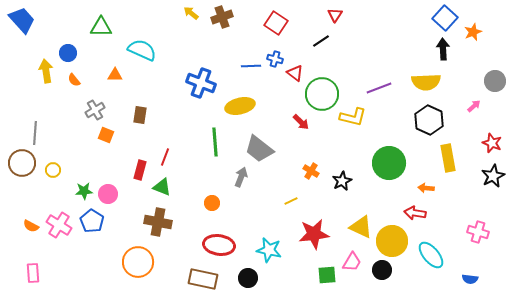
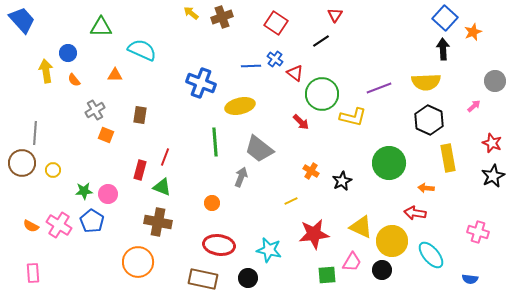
blue cross at (275, 59): rotated 21 degrees clockwise
